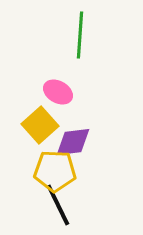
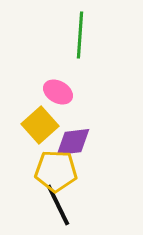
yellow pentagon: moved 1 px right
